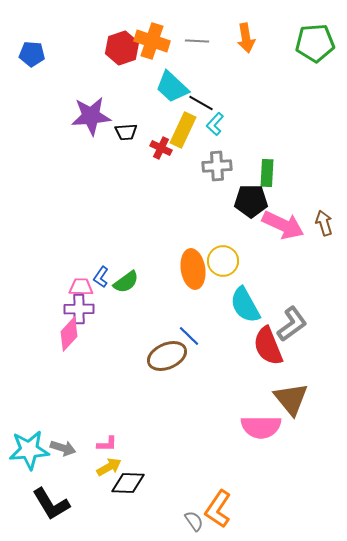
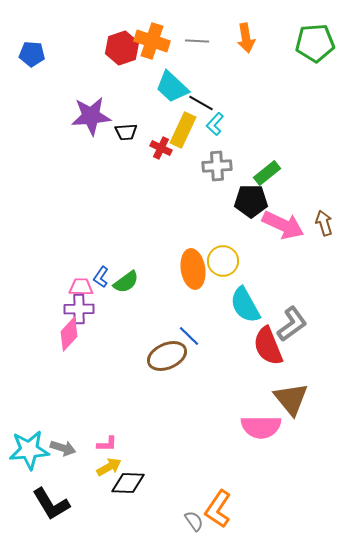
green rectangle: rotated 48 degrees clockwise
